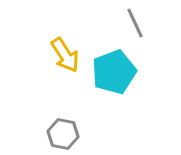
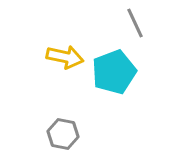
yellow arrow: moved 2 px down; rotated 45 degrees counterclockwise
